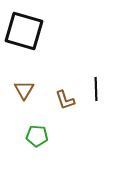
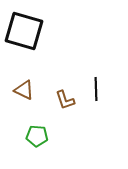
brown triangle: rotated 35 degrees counterclockwise
